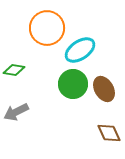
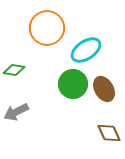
cyan ellipse: moved 6 px right
